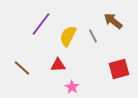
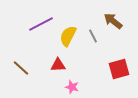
purple line: rotated 25 degrees clockwise
brown line: moved 1 px left
pink star: rotated 16 degrees counterclockwise
